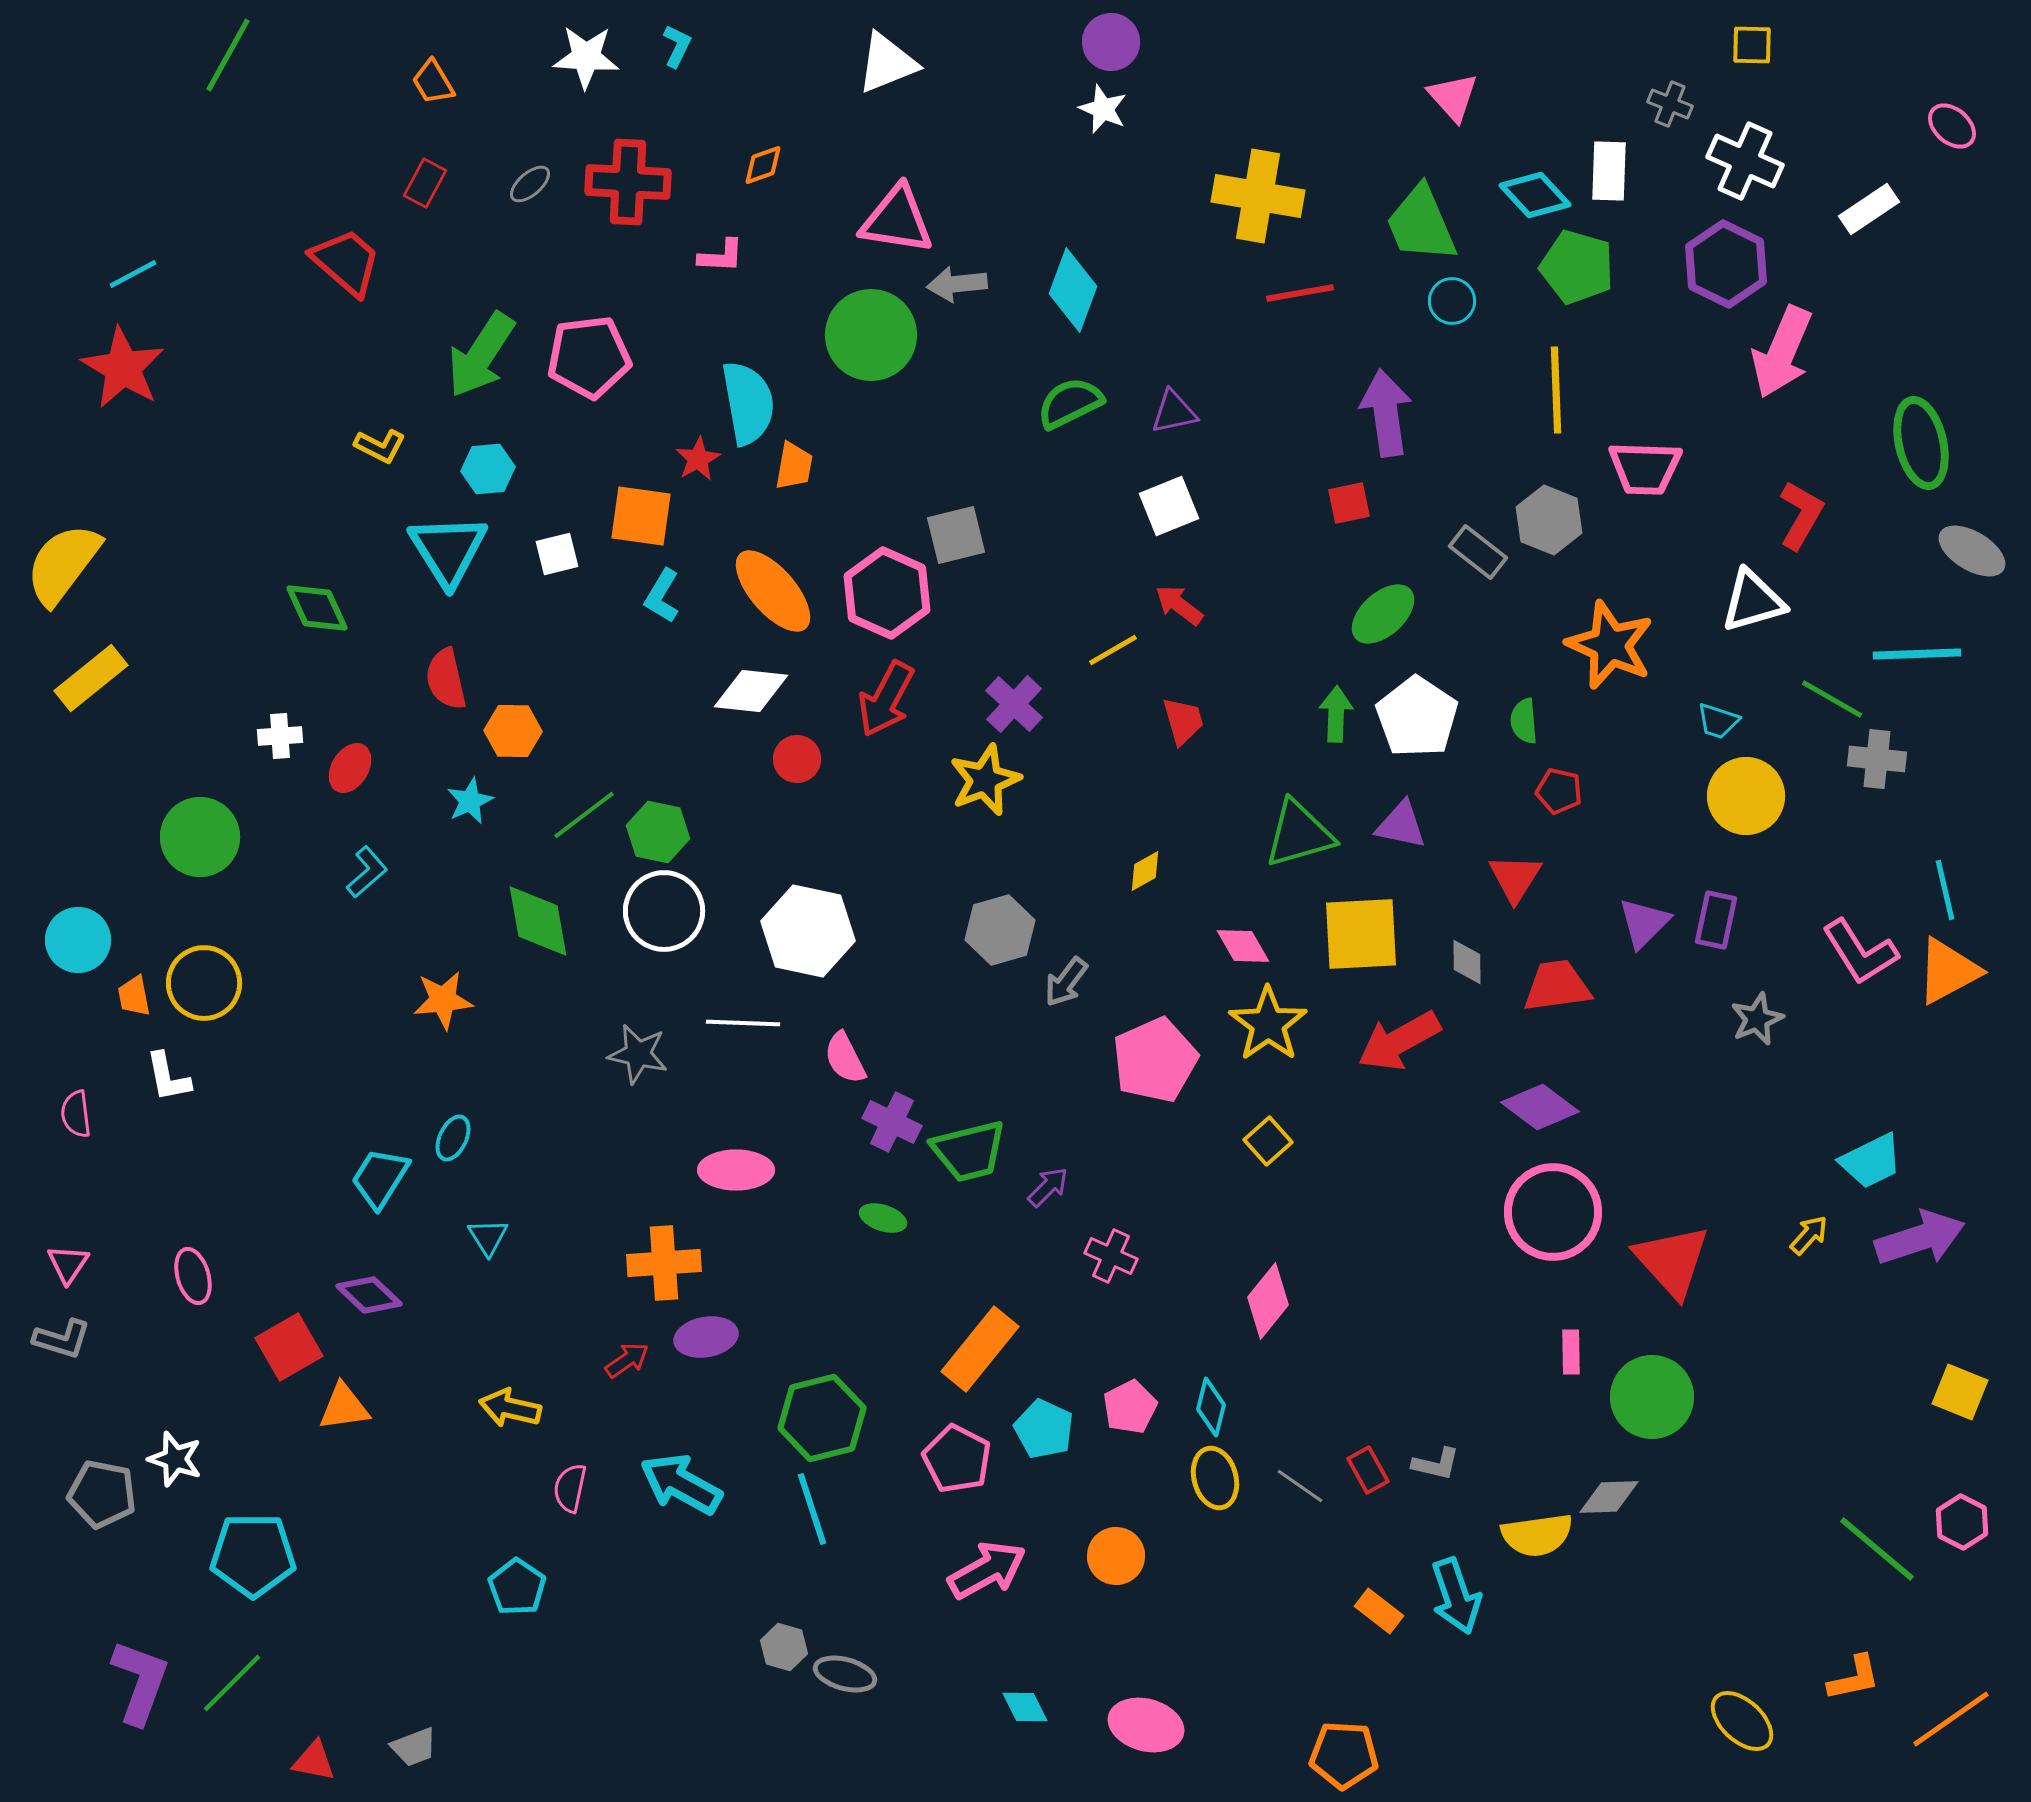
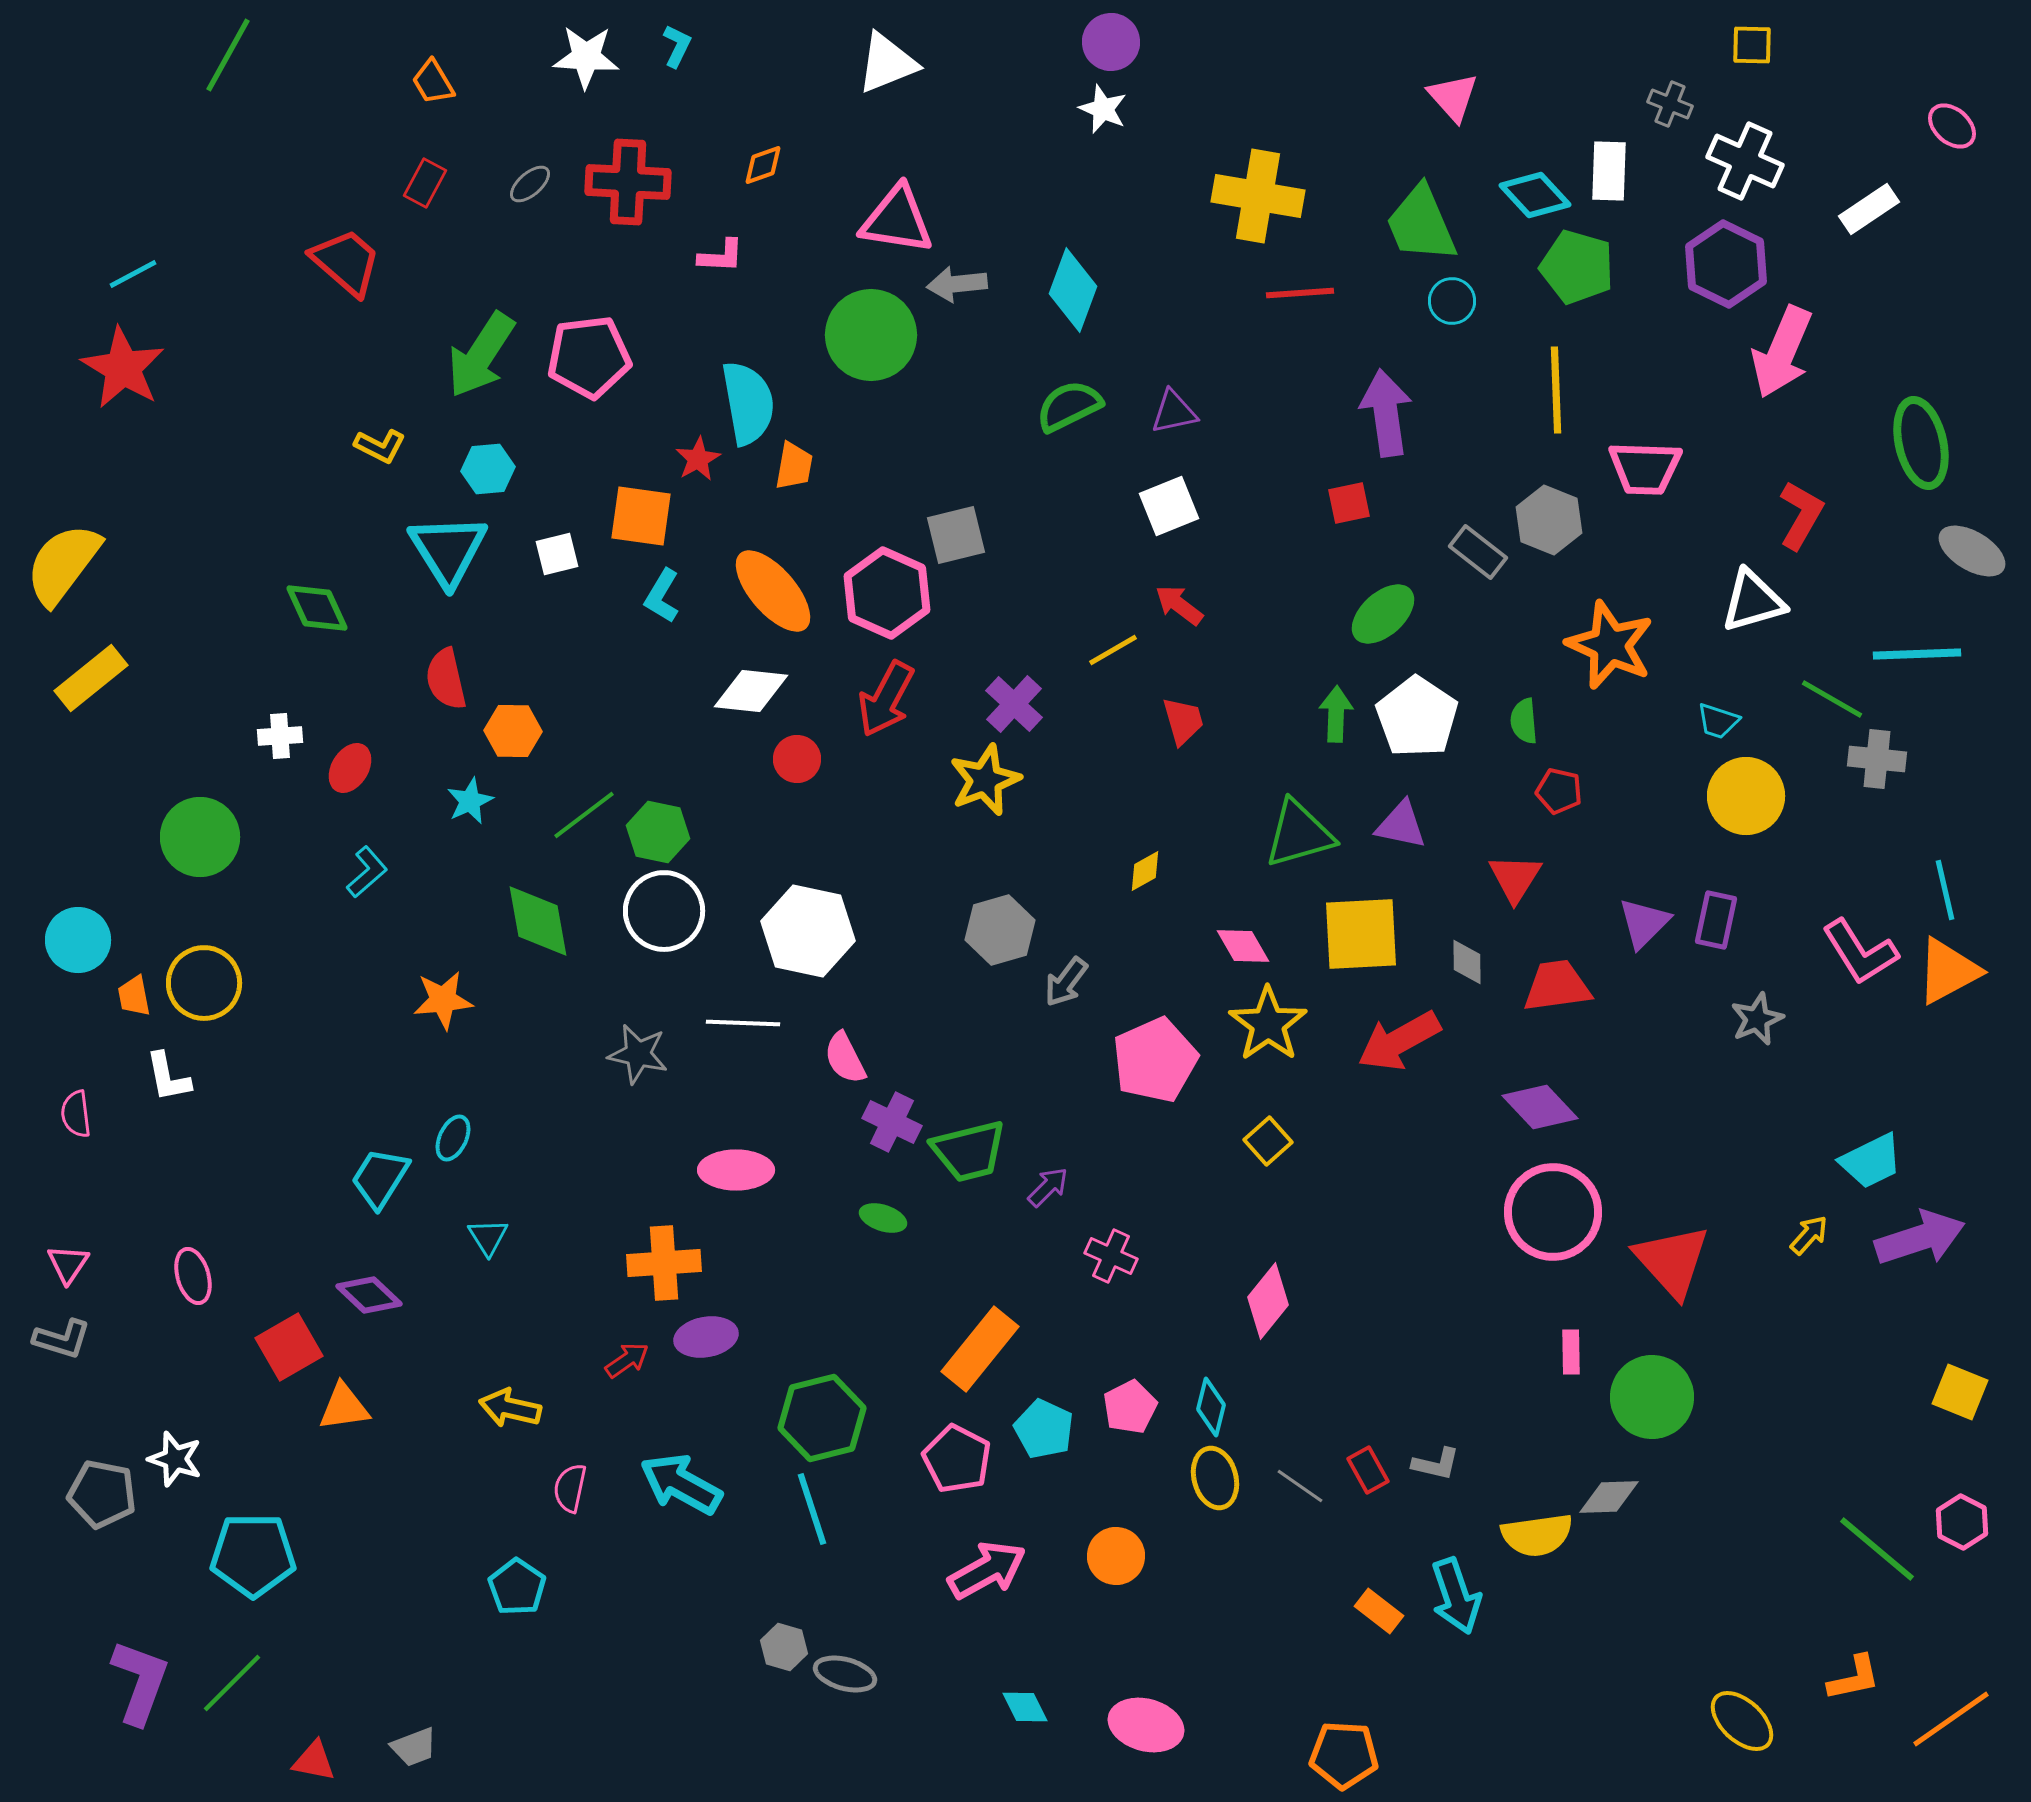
red line at (1300, 293): rotated 6 degrees clockwise
green semicircle at (1070, 403): moved 1 px left, 3 px down
purple diamond at (1540, 1107): rotated 10 degrees clockwise
